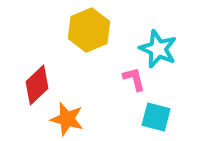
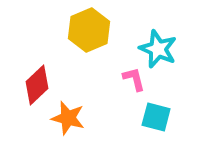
orange star: moved 1 px right, 1 px up
